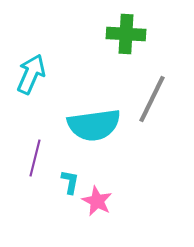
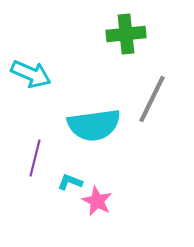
green cross: rotated 9 degrees counterclockwise
cyan arrow: rotated 90 degrees clockwise
cyan L-shape: rotated 80 degrees counterclockwise
